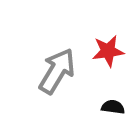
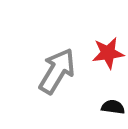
red star: moved 2 px down
